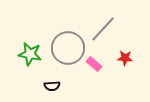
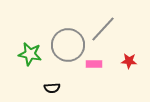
gray circle: moved 3 px up
red star: moved 4 px right, 3 px down
pink rectangle: rotated 42 degrees counterclockwise
black semicircle: moved 2 px down
